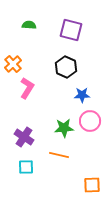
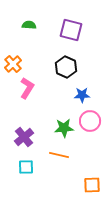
purple cross: rotated 18 degrees clockwise
